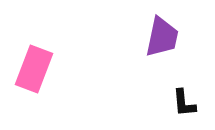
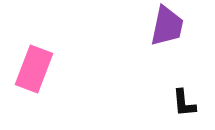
purple trapezoid: moved 5 px right, 11 px up
